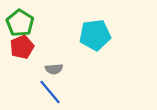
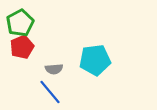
green pentagon: rotated 12 degrees clockwise
cyan pentagon: moved 25 px down
